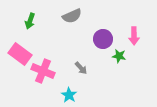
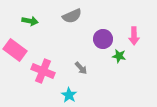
green arrow: rotated 98 degrees counterclockwise
pink rectangle: moved 5 px left, 4 px up
